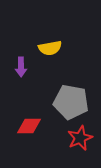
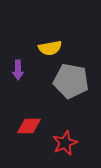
purple arrow: moved 3 px left, 3 px down
gray pentagon: moved 21 px up
red star: moved 15 px left, 5 px down
